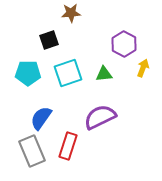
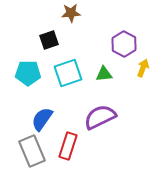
blue semicircle: moved 1 px right, 1 px down
